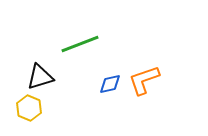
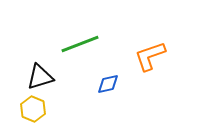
orange L-shape: moved 6 px right, 24 px up
blue diamond: moved 2 px left
yellow hexagon: moved 4 px right, 1 px down
